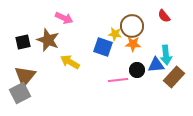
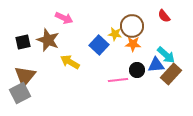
blue square: moved 4 px left, 2 px up; rotated 24 degrees clockwise
cyan arrow: rotated 42 degrees counterclockwise
brown rectangle: moved 3 px left, 3 px up
